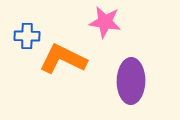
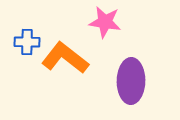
blue cross: moved 6 px down
orange L-shape: moved 2 px right, 1 px up; rotated 12 degrees clockwise
